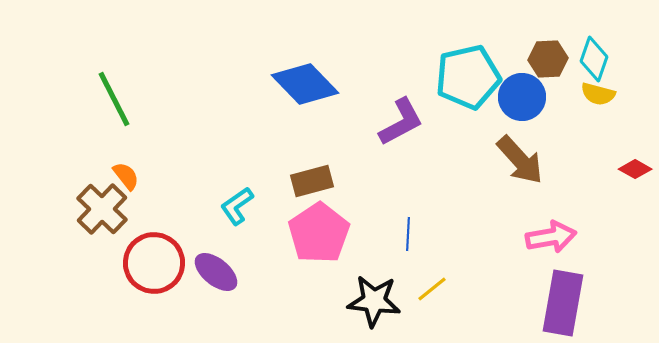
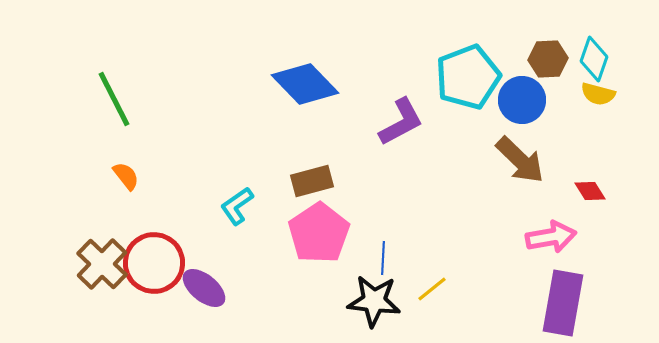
cyan pentagon: rotated 8 degrees counterclockwise
blue circle: moved 3 px down
brown arrow: rotated 4 degrees counterclockwise
red diamond: moved 45 px left, 22 px down; rotated 28 degrees clockwise
brown cross: moved 55 px down
blue line: moved 25 px left, 24 px down
purple ellipse: moved 12 px left, 16 px down
